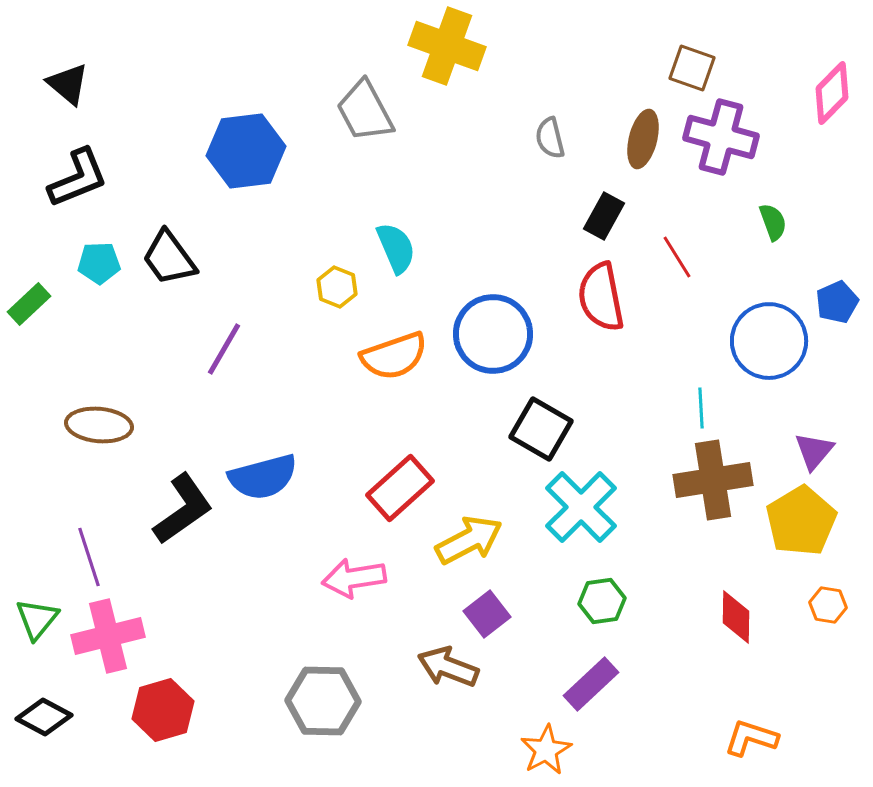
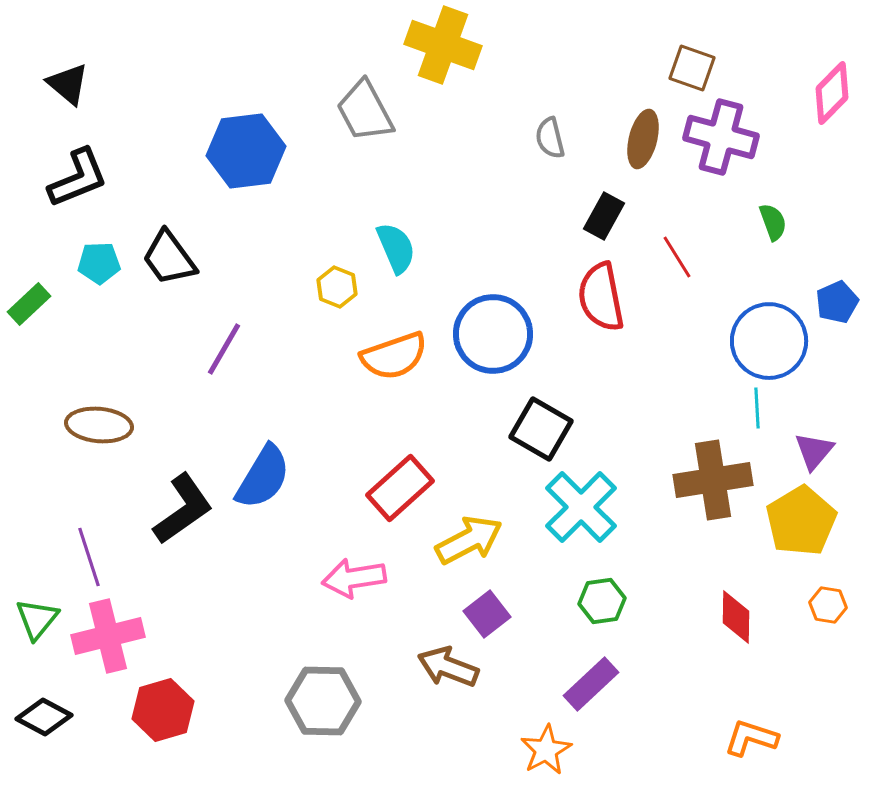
yellow cross at (447, 46): moved 4 px left, 1 px up
cyan line at (701, 408): moved 56 px right
blue semicircle at (263, 477): rotated 44 degrees counterclockwise
